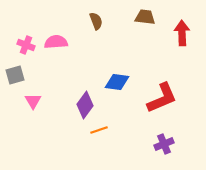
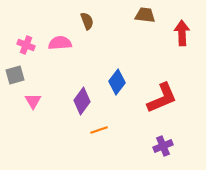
brown trapezoid: moved 2 px up
brown semicircle: moved 9 px left
pink semicircle: moved 4 px right, 1 px down
blue diamond: rotated 60 degrees counterclockwise
purple diamond: moved 3 px left, 4 px up
purple cross: moved 1 px left, 2 px down
